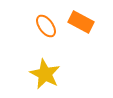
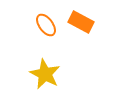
orange ellipse: moved 1 px up
